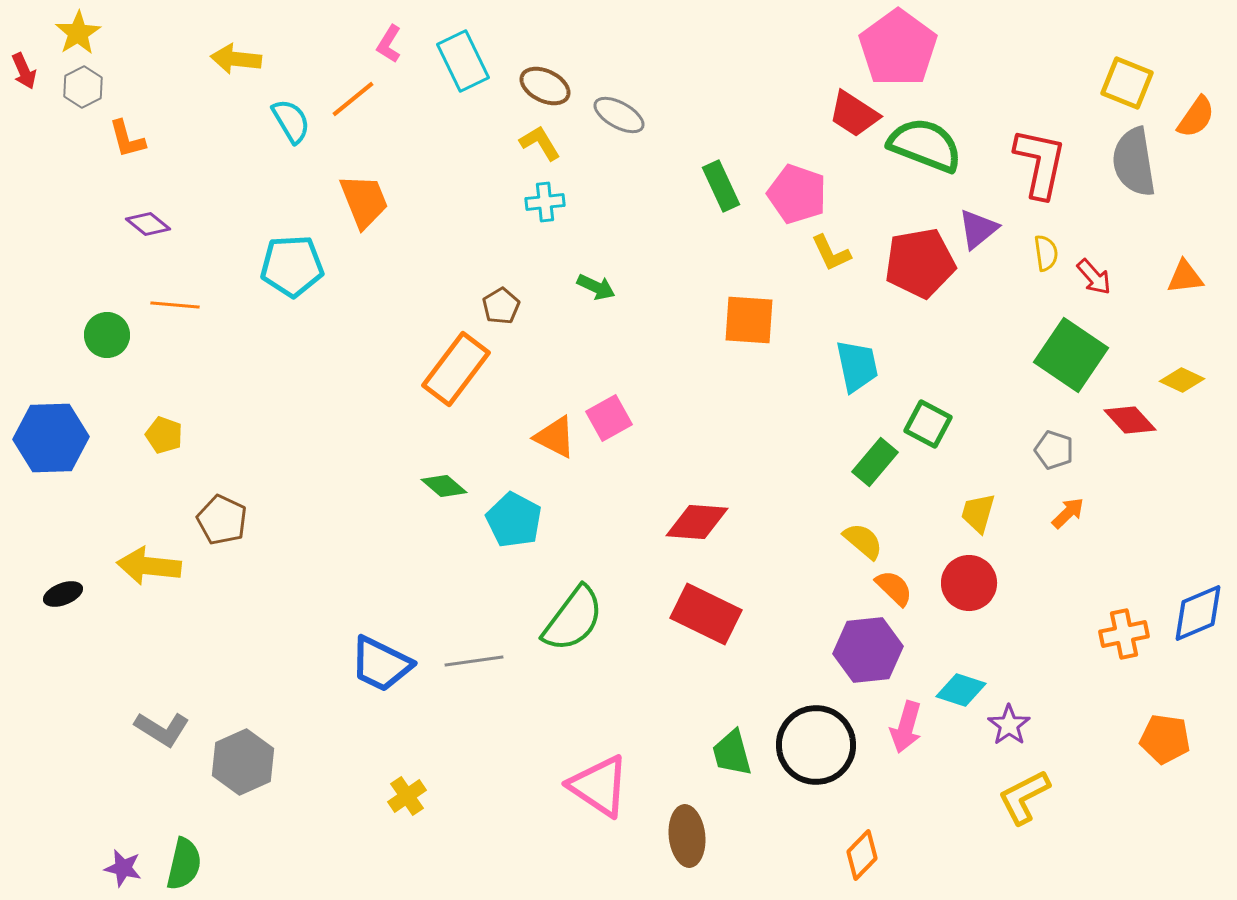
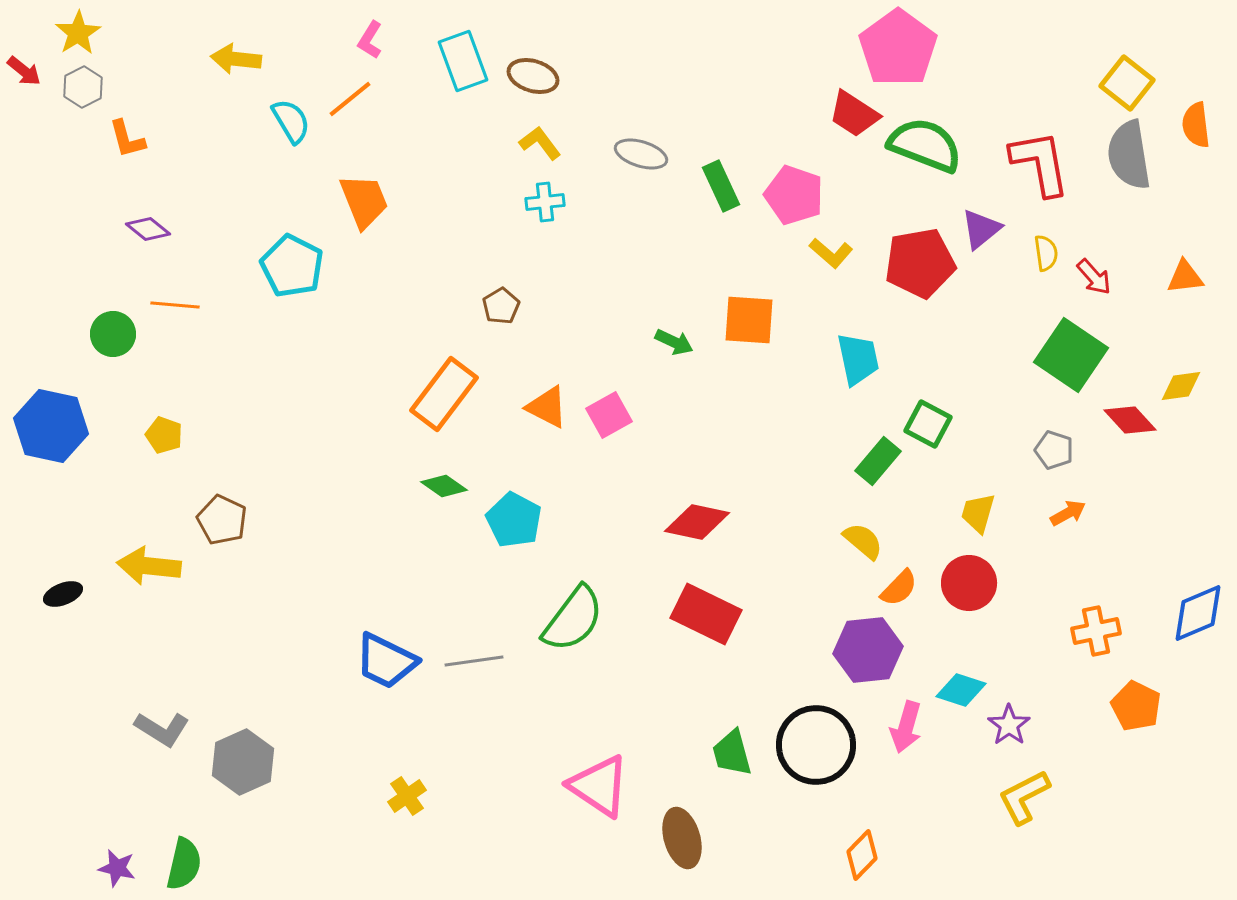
pink L-shape at (389, 44): moved 19 px left, 4 px up
cyan rectangle at (463, 61): rotated 6 degrees clockwise
red arrow at (24, 71): rotated 27 degrees counterclockwise
yellow square at (1127, 83): rotated 16 degrees clockwise
brown ellipse at (545, 86): moved 12 px left, 10 px up; rotated 9 degrees counterclockwise
orange line at (353, 99): moved 3 px left
gray ellipse at (619, 115): moved 22 px right, 39 px down; rotated 12 degrees counterclockwise
orange semicircle at (1196, 117): moved 8 px down; rotated 138 degrees clockwise
yellow L-shape at (540, 143): rotated 6 degrees counterclockwise
gray semicircle at (1134, 162): moved 5 px left, 7 px up
red L-shape at (1040, 163): rotated 22 degrees counterclockwise
pink pentagon at (797, 194): moved 3 px left, 1 px down
purple diamond at (148, 224): moved 5 px down
purple triangle at (978, 229): moved 3 px right
yellow L-shape at (831, 253): rotated 24 degrees counterclockwise
cyan pentagon at (292, 266): rotated 30 degrees clockwise
green arrow at (596, 287): moved 78 px right, 55 px down
green circle at (107, 335): moved 6 px right, 1 px up
cyan trapezoid at (857, 366): moved 1 px right, 7 px up
orange rectangle at (456, 369): moved 12 px left, 25 px down
yellow diamond at (1182, 380): moved 1 px left, 6 px down; rotated 33 degrees counterclockwise
pink square at (609, 418): moved 3 px up
orange triangle at (555, 437): moved 8 px left, 30 px up
blue hexagon at (51, 438): moved 12 px up; rotated 14 degrees clockwise
green rectangle at (875, 462): moved 3 px right, 1 px up
green diamond at (444, 486): rotated 6 degrees counterclockwise
orange arrow at (1068, 513): rotated 15 degrees clockwise
red diamond at (697, 522): rotated 8 degrees clockwise
orange semicircle at (894, 588): moved 5 px right; rotated 90 degrees clockwise
orange cross at (1124, 634): moved 28 px left, 3 px up
blue trapezoid at (381, 664): moved 5 px right, 3 px up
orange pentagon at (1165, 739): moved 29 px left, 33 px up; rotated 18 degrees clockwise
brown ellipse at (687, 836): moved 5 px left, 2 px down; rotated 10 degrees counterclockwise
purple star at (123, 868): moved 6 px left
